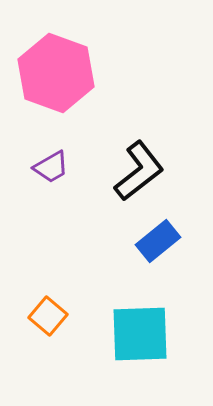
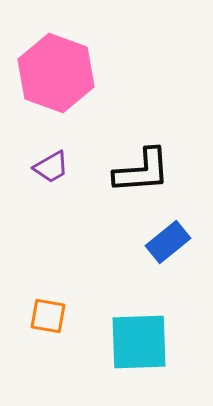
black L-shape: moved 3 px right; rotated 34 degrees clockwise
blue rectangle: moved 10 px right, 1 px down
orange square: rotated 30 degrees counterclockwise
cyan square: moved 1 px left, 8 px down
